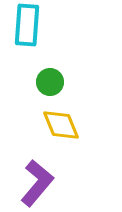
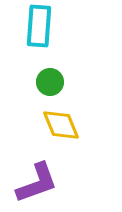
cyan rectangle: moved 12 px right, 1 px down
purple L-shape: rotated 30 degrees clockwise
